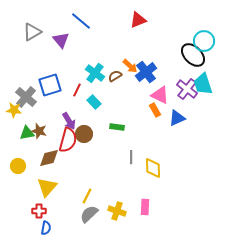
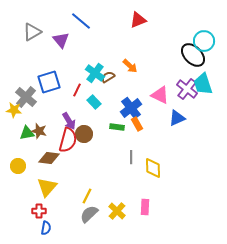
blue cross: moved 15 px left, 36 px down
brown semicircle: moved 7 px left, 1 px down
blue square: moved 1 px left, 3 px up
orange rectangle: moved 18 px left, 14 px down
brown diamond: rotated 20 degrees clockwise
yellow cross: rotated 24 degrees clockwise
